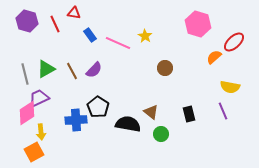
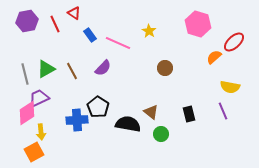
red triangle: rotated 24 degrees clockwise
purple hexagon: rotated 25 degrees counterclockwise
yellow star: moved 4 px right, 5 px up
purple semicircle: moved 9 px right, 2 px up
blue cross: moved 1 px right
